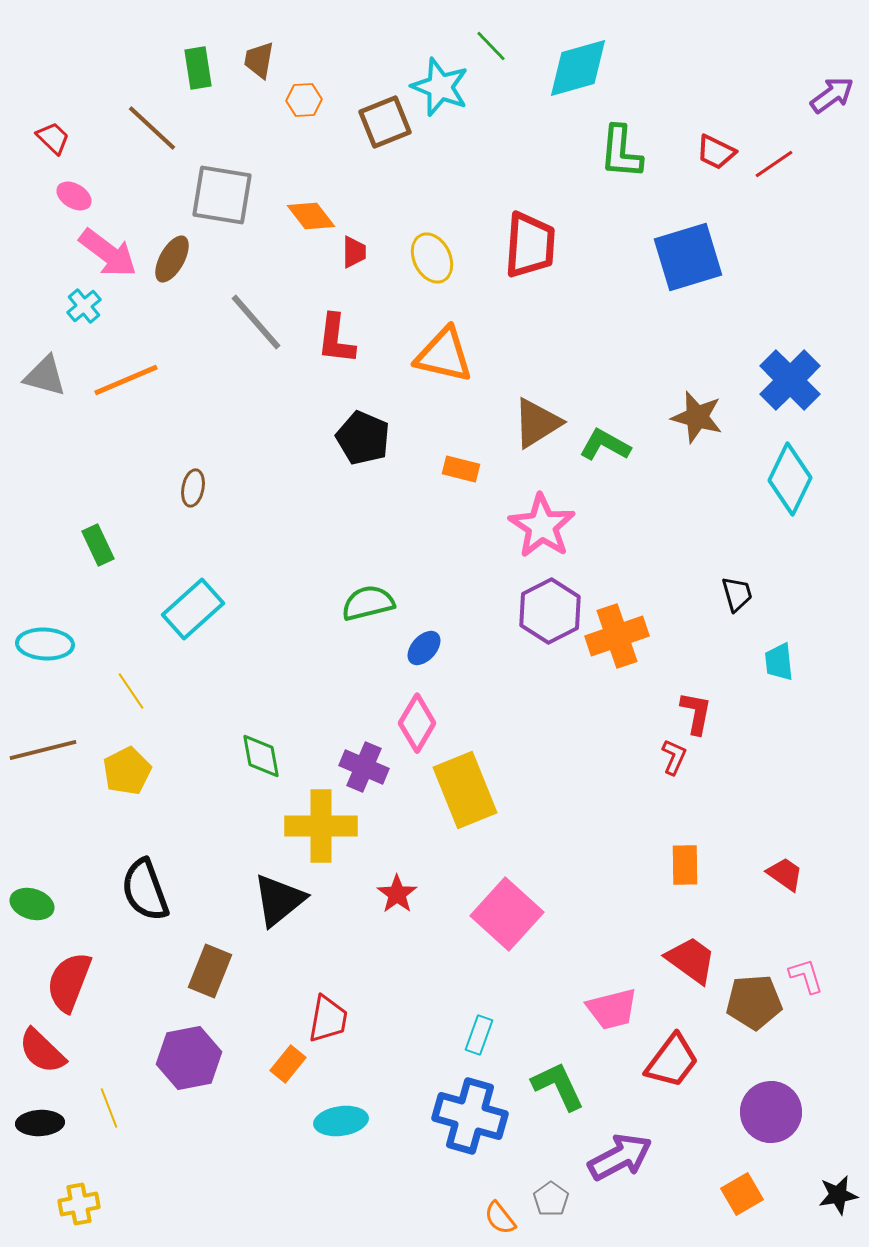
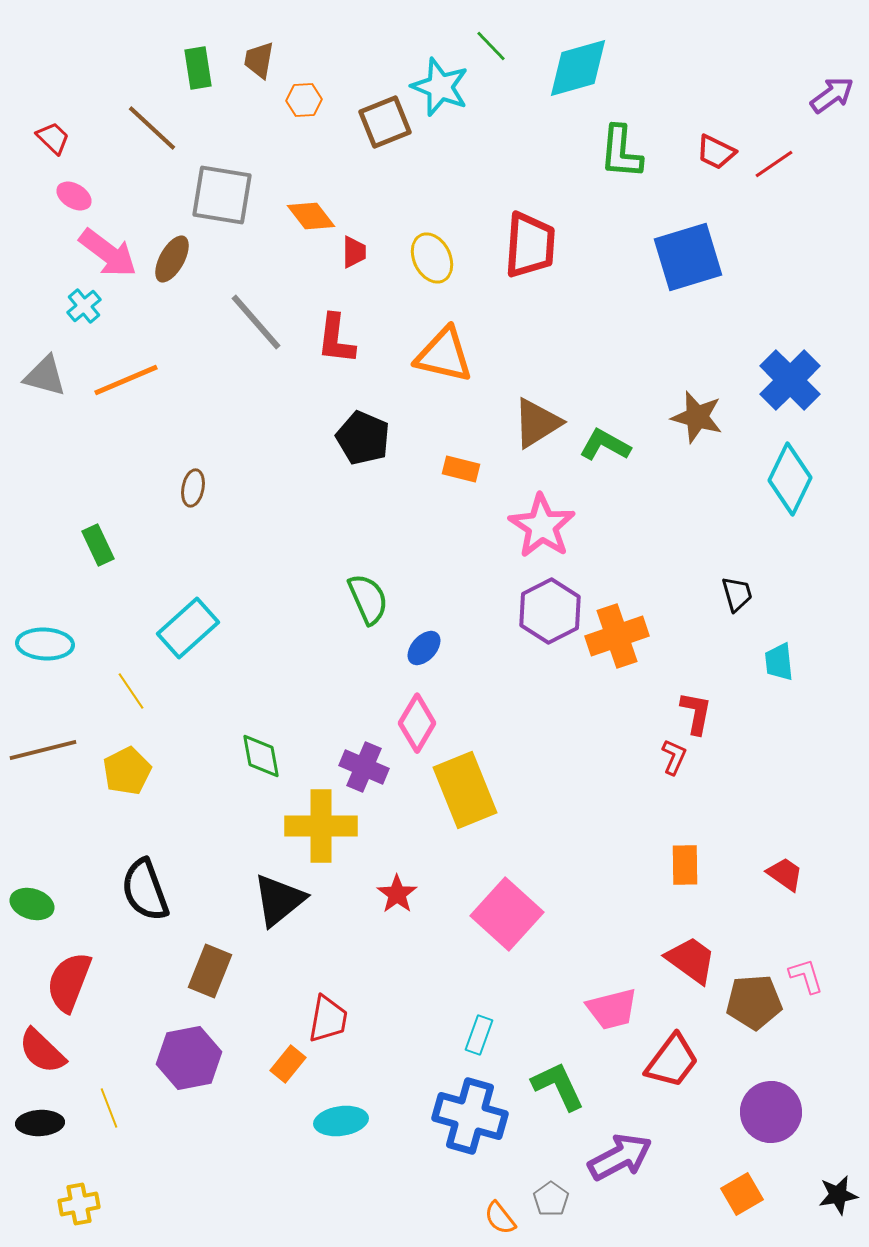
green semicircle at (368, 603): moved 4 px up; rotated 80 degrees clockwise
cyan rectangle at (193, 609): moved 5 px left, 19 px down
